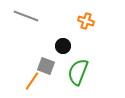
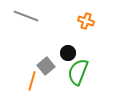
black circle: moved 5 px right, 7 px down
gray square: rotated 30 degrees clockwise
orange line: rotated 18 degrees counterclockwise
